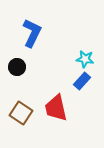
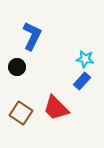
blue L-shape: moved 3 px down
red trapezoid: rotated 32 degrees counterclockwise
